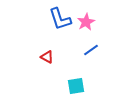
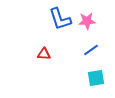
pink star: moved 1 px right, 1 px up; rotated 24 degrees clockwise
red triangle: moved 3 px left, 3 px up; rotated 24 degrees counterclockwise
cyan square: moved 20 px right, 8 px up
